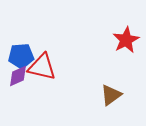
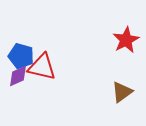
blue pentagon: rotated 20 degrees clockwise
brown triangle: moved 11 px right, 3 px up
